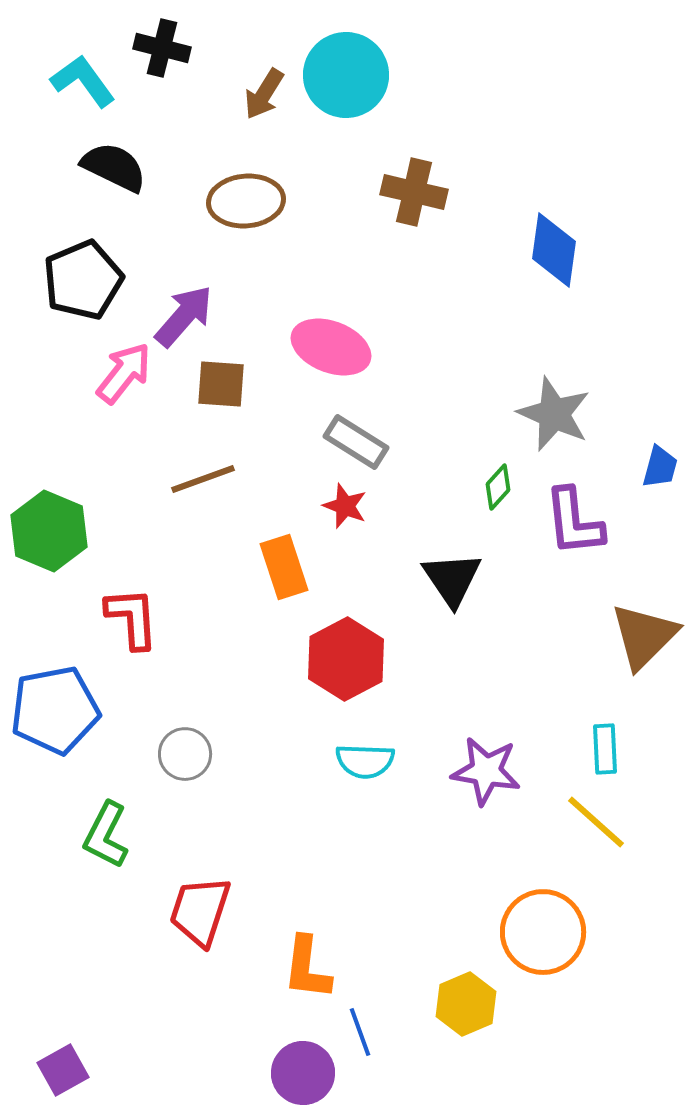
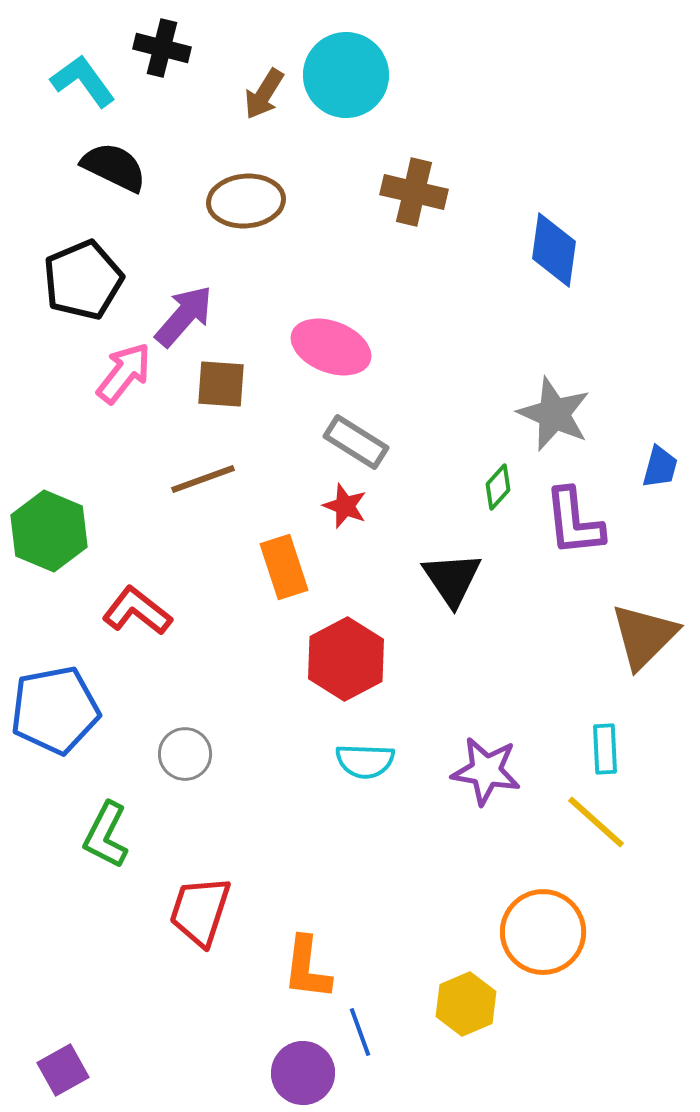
red L-shape: moved 5 px right, 7 px up; rotated 48 degrees counterclockwise
